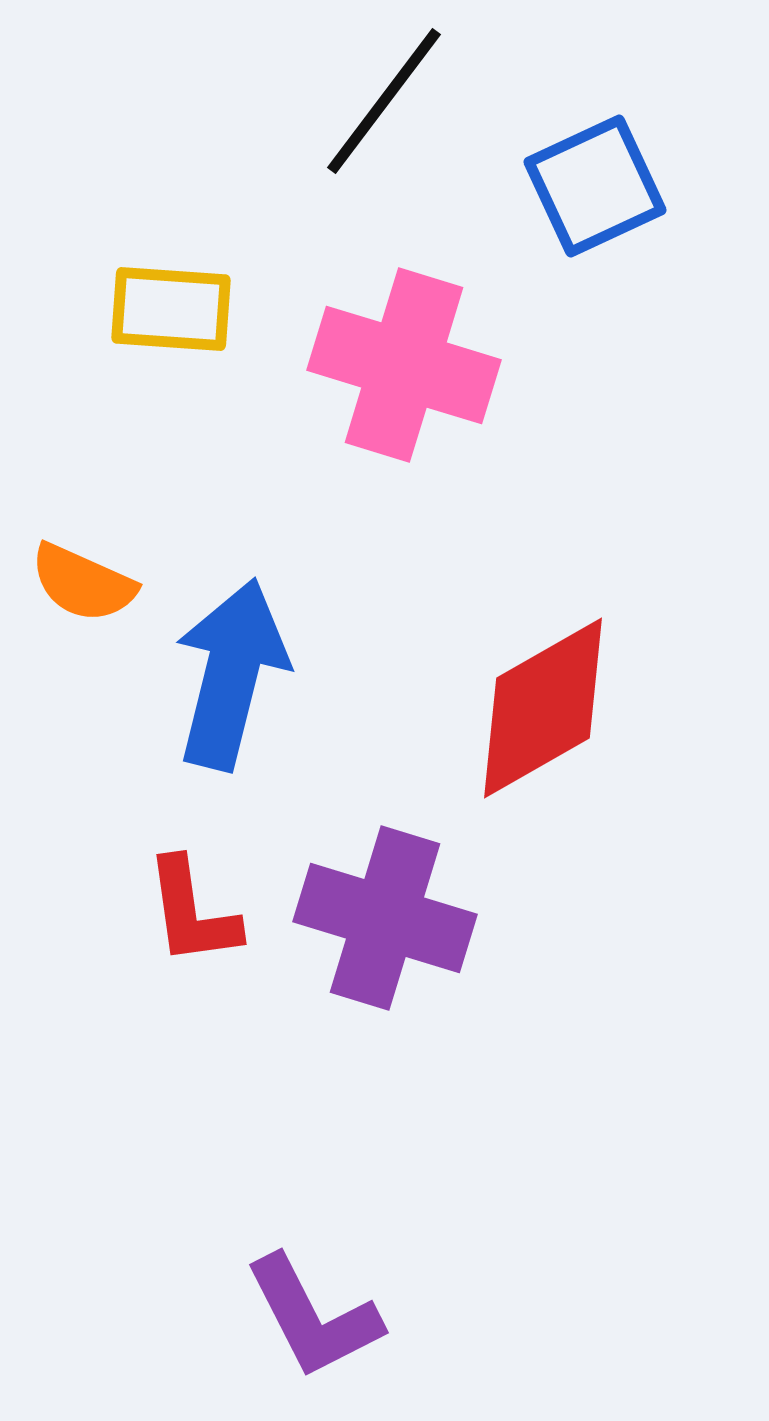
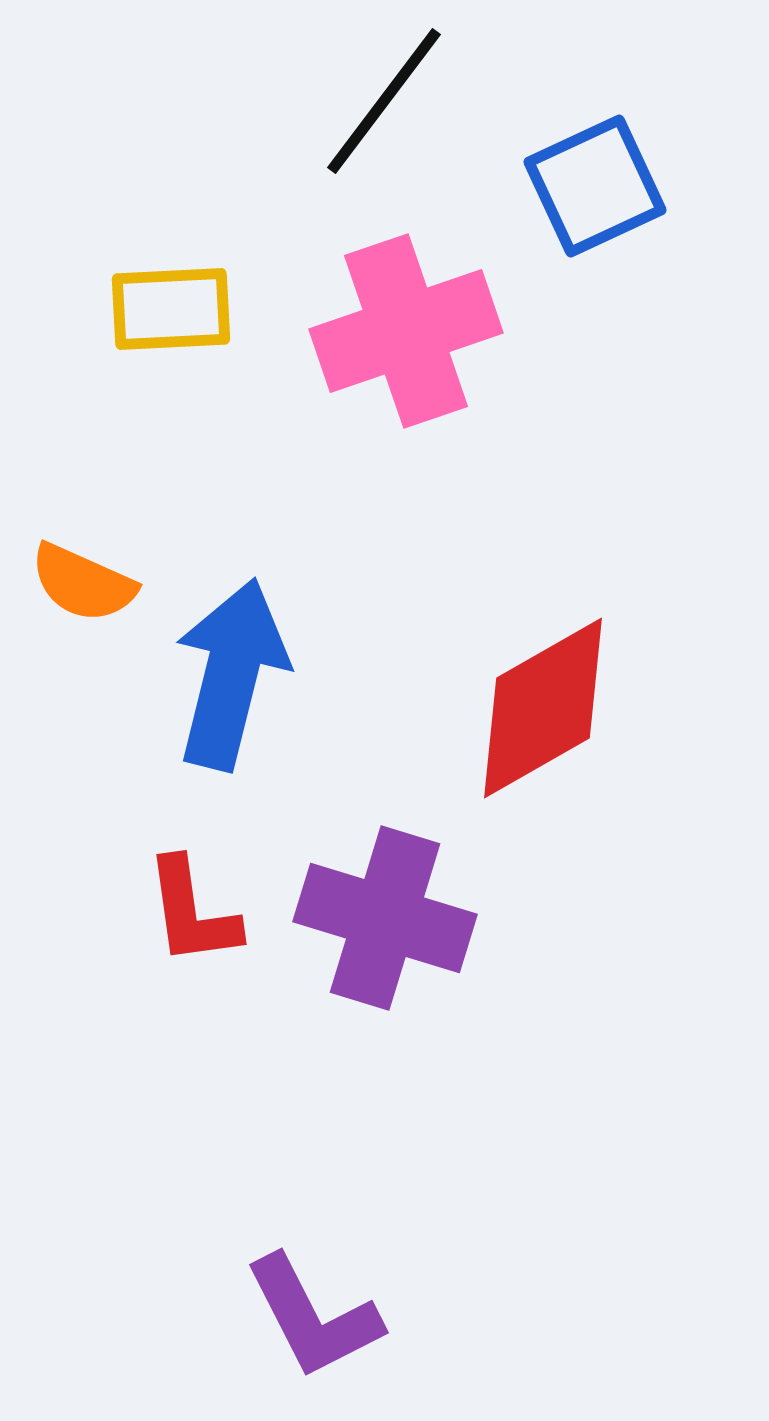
yellow rectangle: rotated 7 degrees counterclockwise
pink cross: moved 2 px right, 34 px up; rotated 36 degrees counterclockwise
